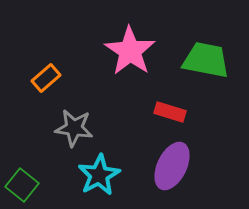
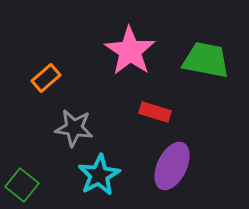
red rectangle: moved 15 px left
